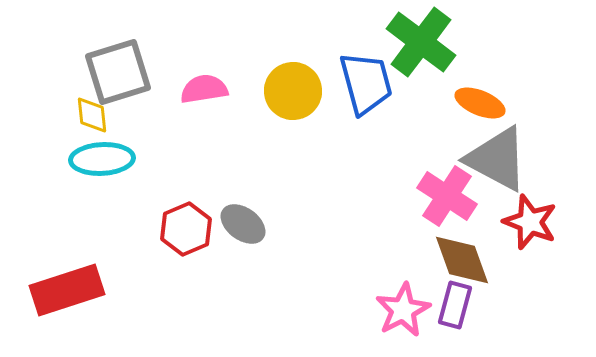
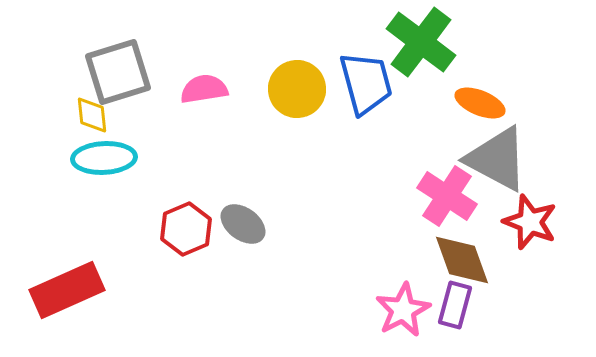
yellow circle: moved 4 px right, 2 px up
cyan ellipse: moved 2 px right, 1 px up
red rectangle: rotated 6 degrees counterclockwise
